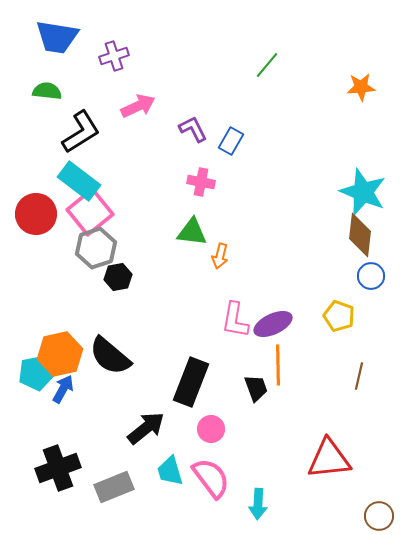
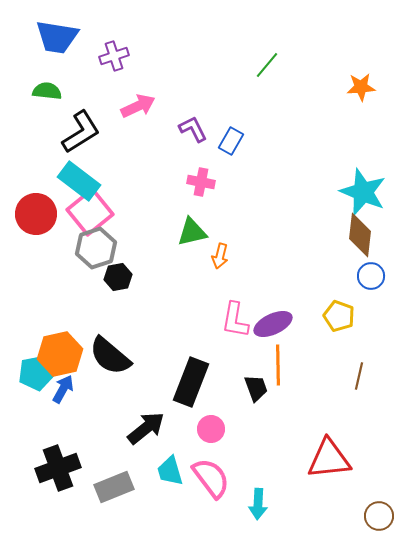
green triangle: rotated 20 degrees counterclockwise
